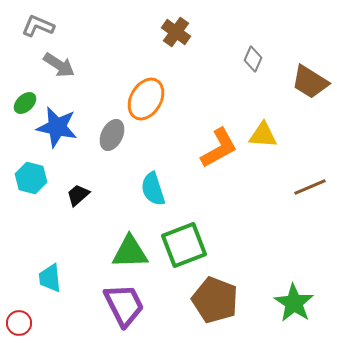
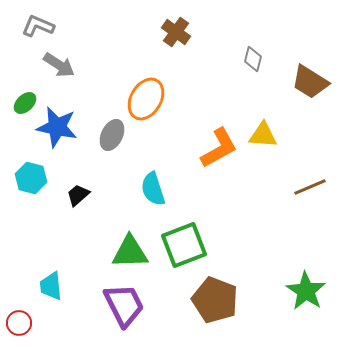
gray diamond: rotated 10 degrees counterclockwise
cyan trapezoid: moved 1 px right, 8 px down
green star: moved 12 px right, 12 px up
